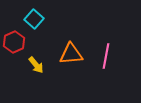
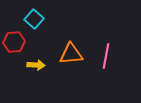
red hexagon: rotated 20 degrees clockwise
yellow arrow: rotated 48 degrees counterclockwise
